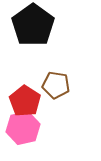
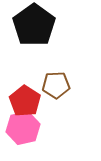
black pentagon: moved 1 px right
brown pentagon: rotated 12 degrees counterclockwise
